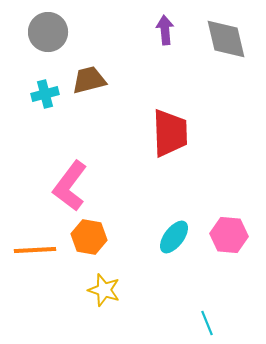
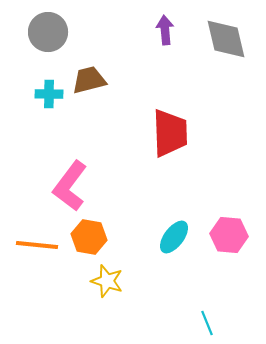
cyan cross: moved 4 px right; rotated 16 degrees clockwise
orange line: moved 2 px right, 5 px up; rotated 9 degrees clockwise
yellow star: moved 3 px right, 9 px up
